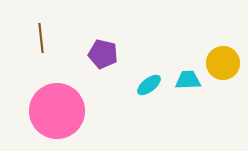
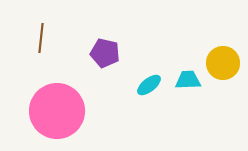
brown line: rotated 12 degrees clockwise
purple pentagon: moved 2 px right, 1 px up
